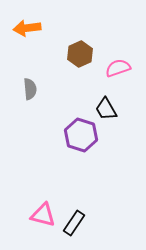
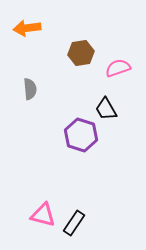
brown hexagon: moved 1 px right, 1 px up; rotated 15 degrees clockwise
